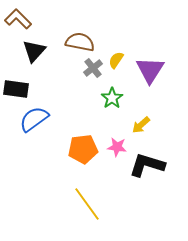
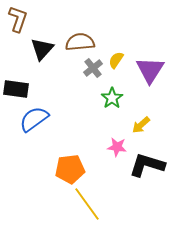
brown L-shape: rotated 64 degrees clockwise
brown semicircle: rotated 16 degrees counterclockwise
black triangle: moved 8 px right, 2 px up
orange pentagon: moved 13 px left, 20 px down
